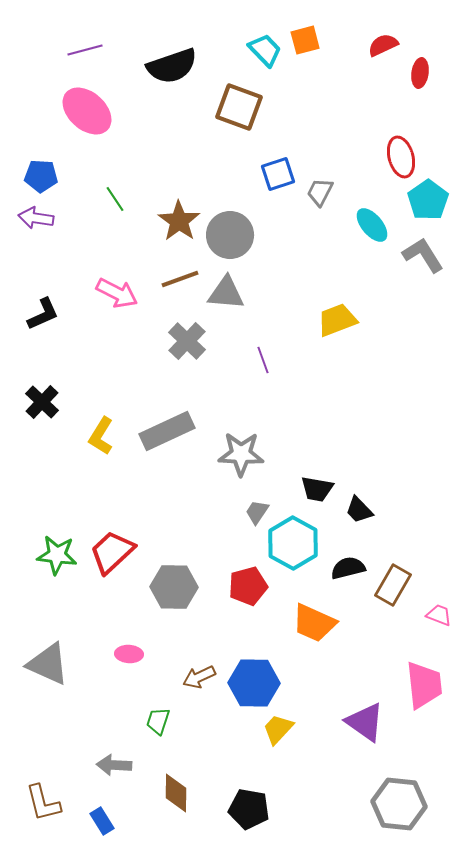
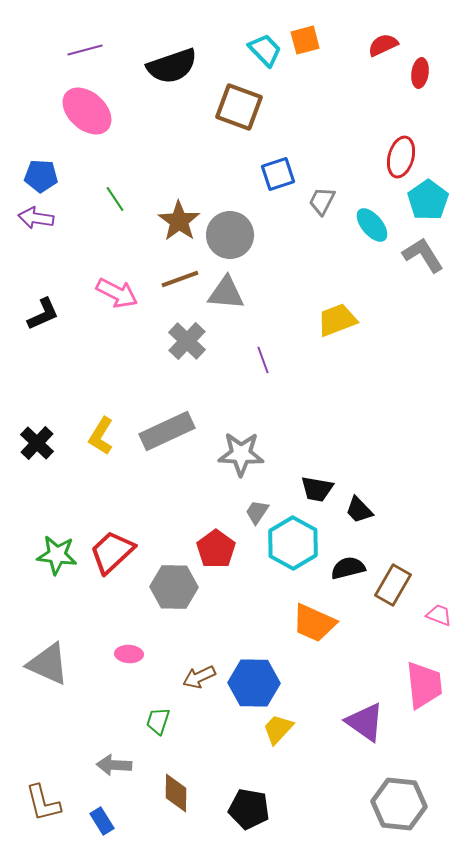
red ellipse at (401, 157): rotated 30 degrees clockwise
gray trapezoid at (320, 192): moved 2 px right, 9 px down
black cross at (42, 402): moved 5 px left, 41 px down
red pentagon at (248, 586): moved 32 px left, 37 px up; rotated 21 degrees counterclockwise
